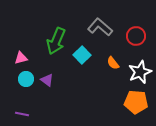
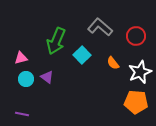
purple triangle: moved 3 px up
